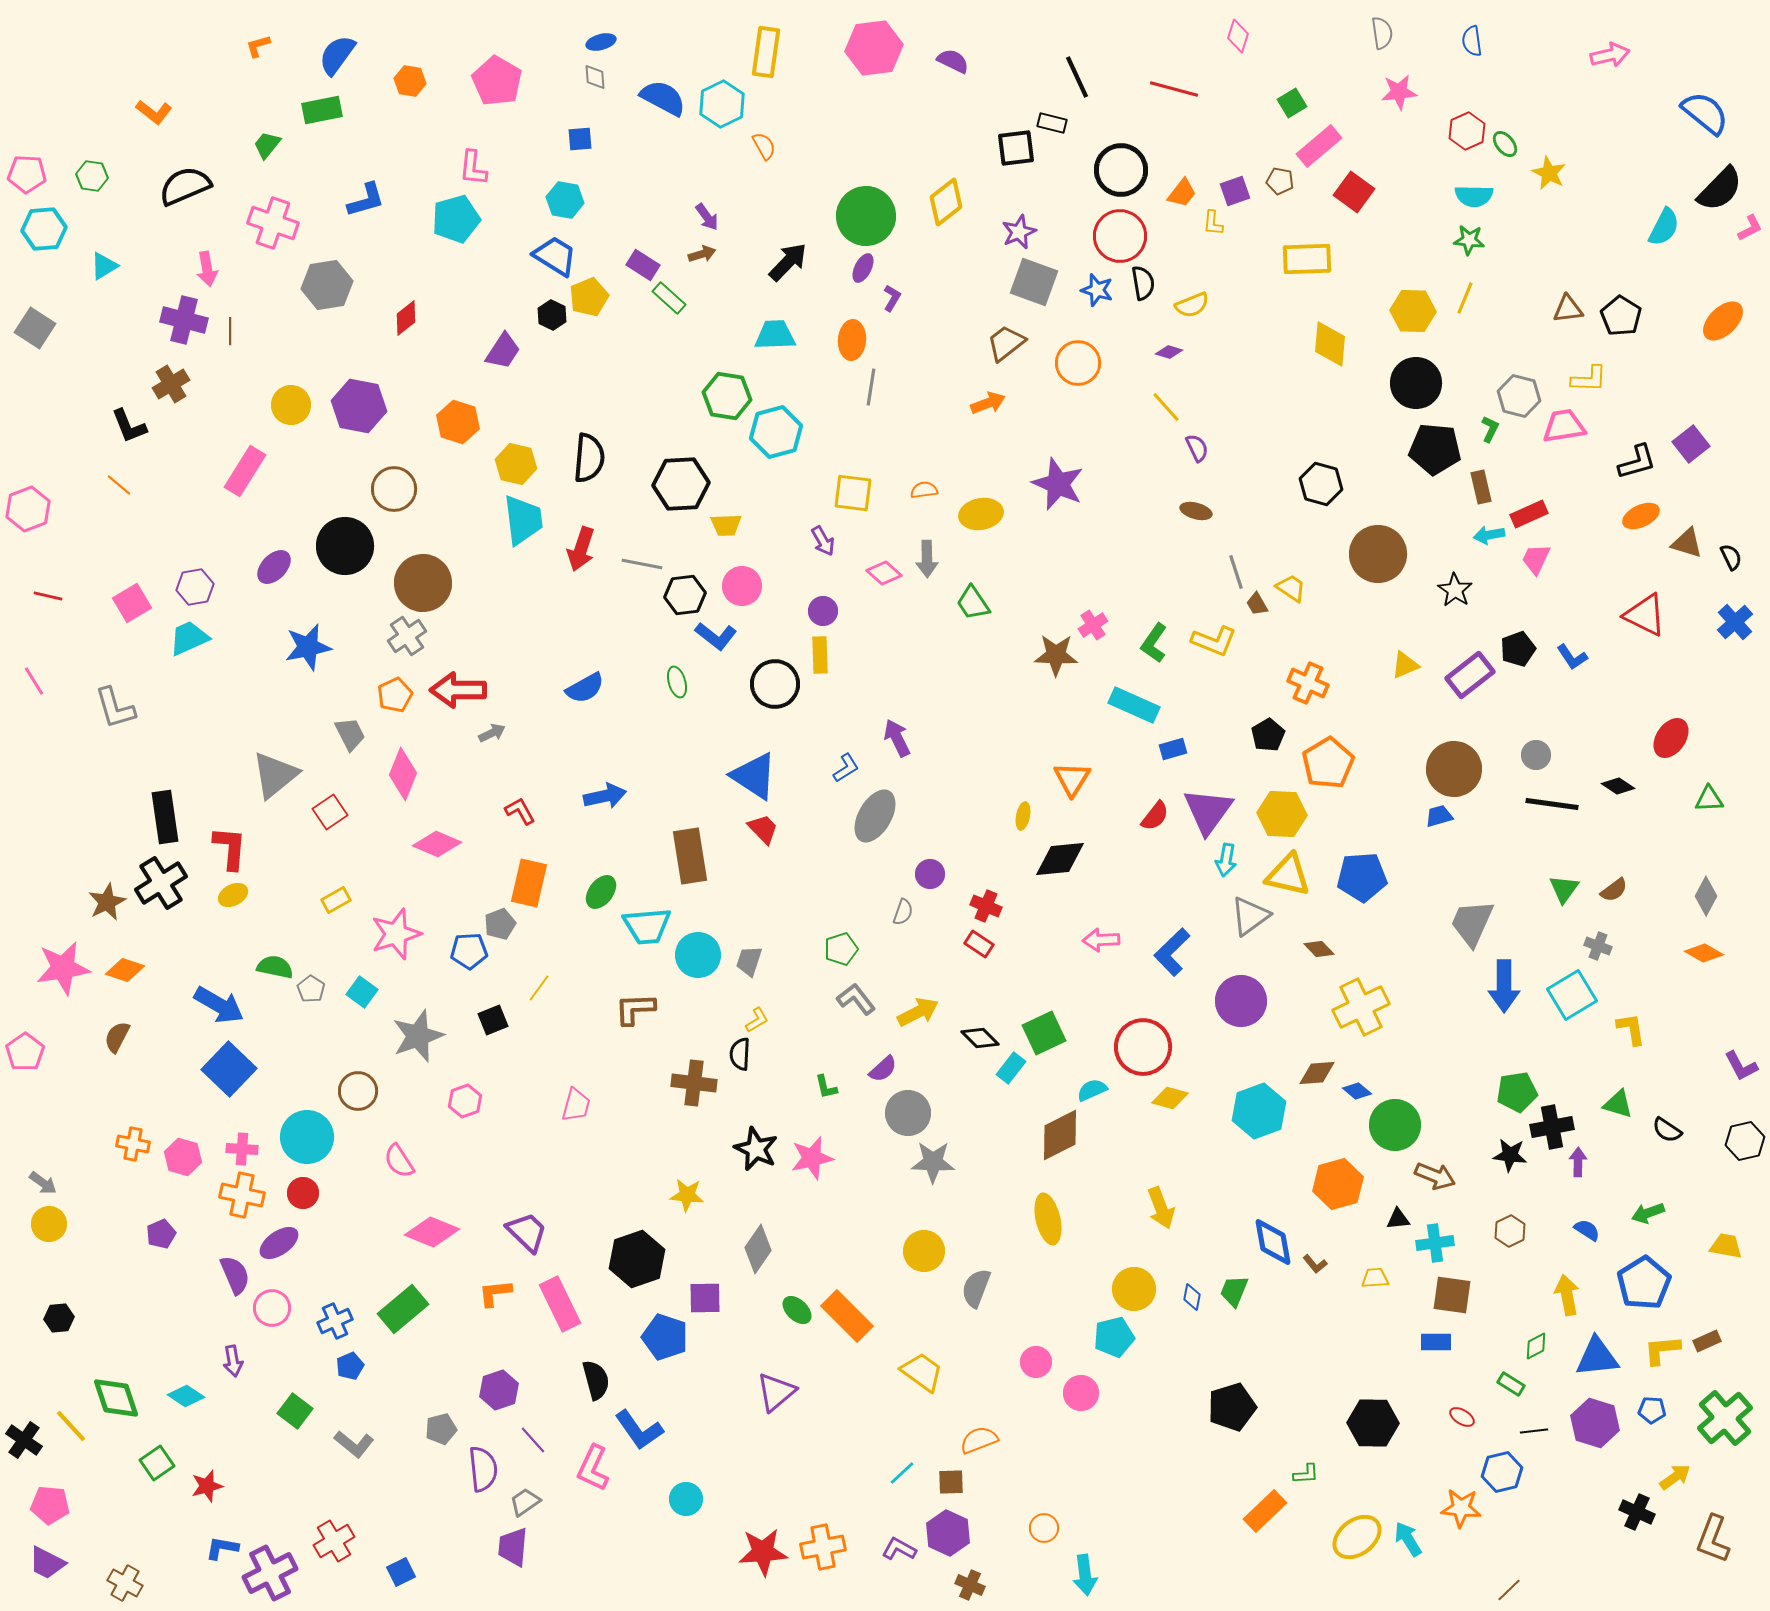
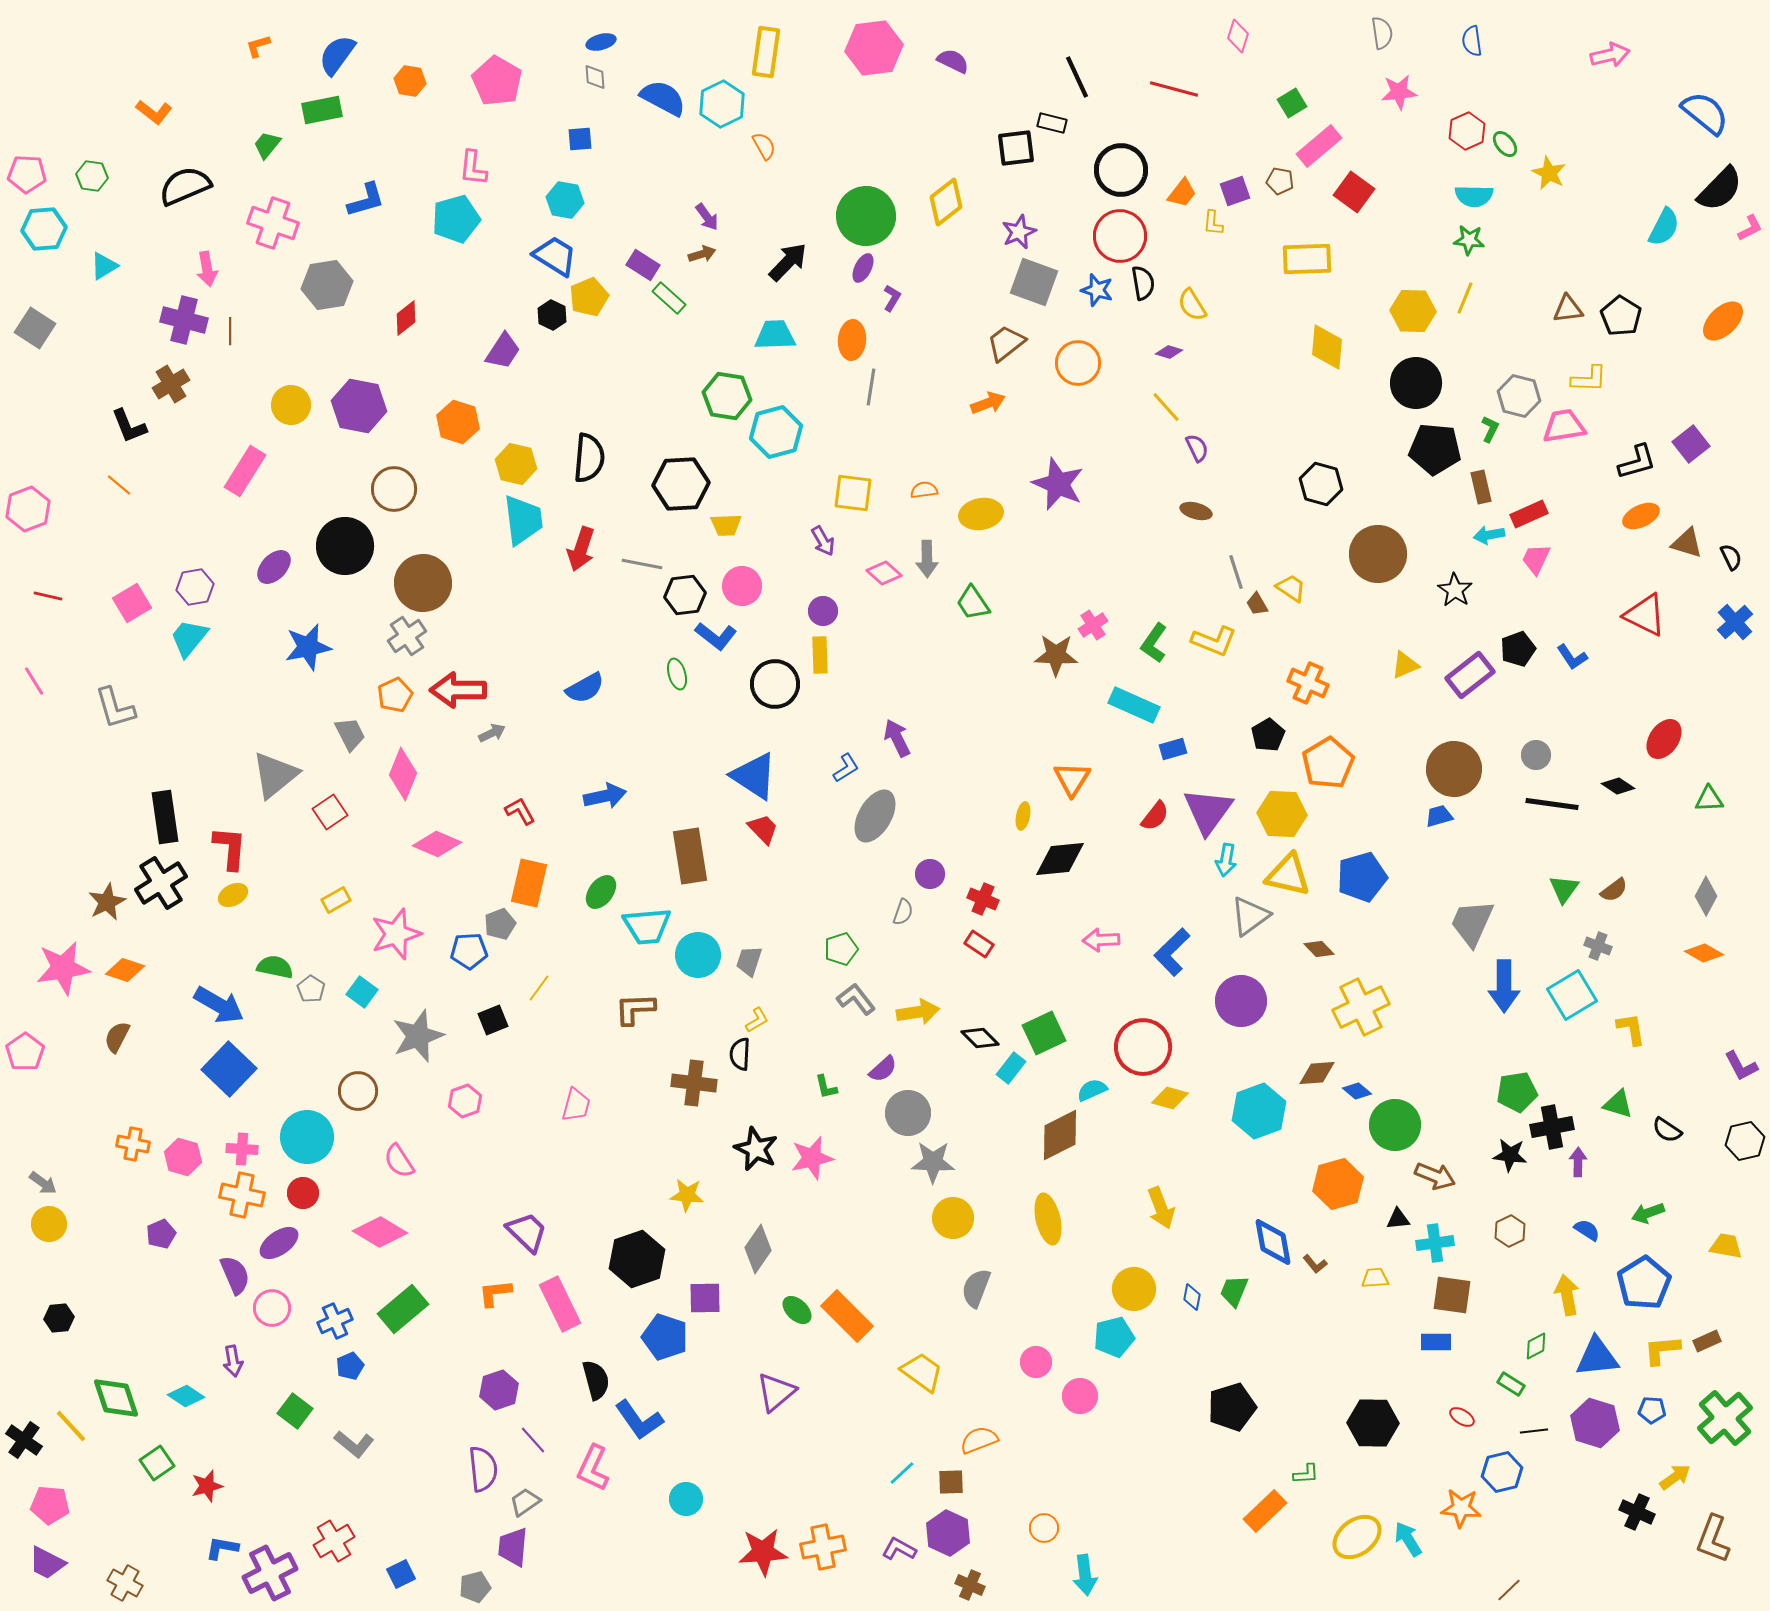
yellow semicircle at (1192, 305): rotated 80 degrees clockwise
yellow diamond at (1330, 344): moved 3 px left, 3 px down
cyan trapezoid at (189, 638): rotated 27 degrees counterclockwise
green ellipse at (677, 682): moved 8 px up
red ellipse at (1671, 738): moved 7 px left, 1 px down
blue pentagon at (1362, 877): rotated 12 degrees counterclockwise
red cross at (986, 906): moved 3 px left, 7 px up
yellow arrow at (918, 1012): rotated 18 degrees clockwise
pink diamond at (432, 1232): moved 52 px left; rotated 8 degrees clockwise
yellow circle at (924, 1251): moved 29 px right, 33 px up
pink circle at (1081, 1393): moved 1 px left, 3 px down
gray pentagon at (441, 1429): moved 34 px right, 158 px down
blue L-shape at (639, 1430): moved 10 px up
blue square at (401, 1572): moved 2 px down
